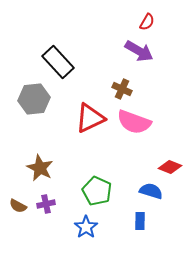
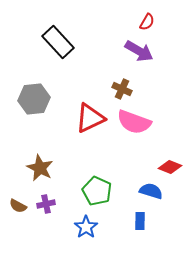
black rectangle: moved 20 px up
